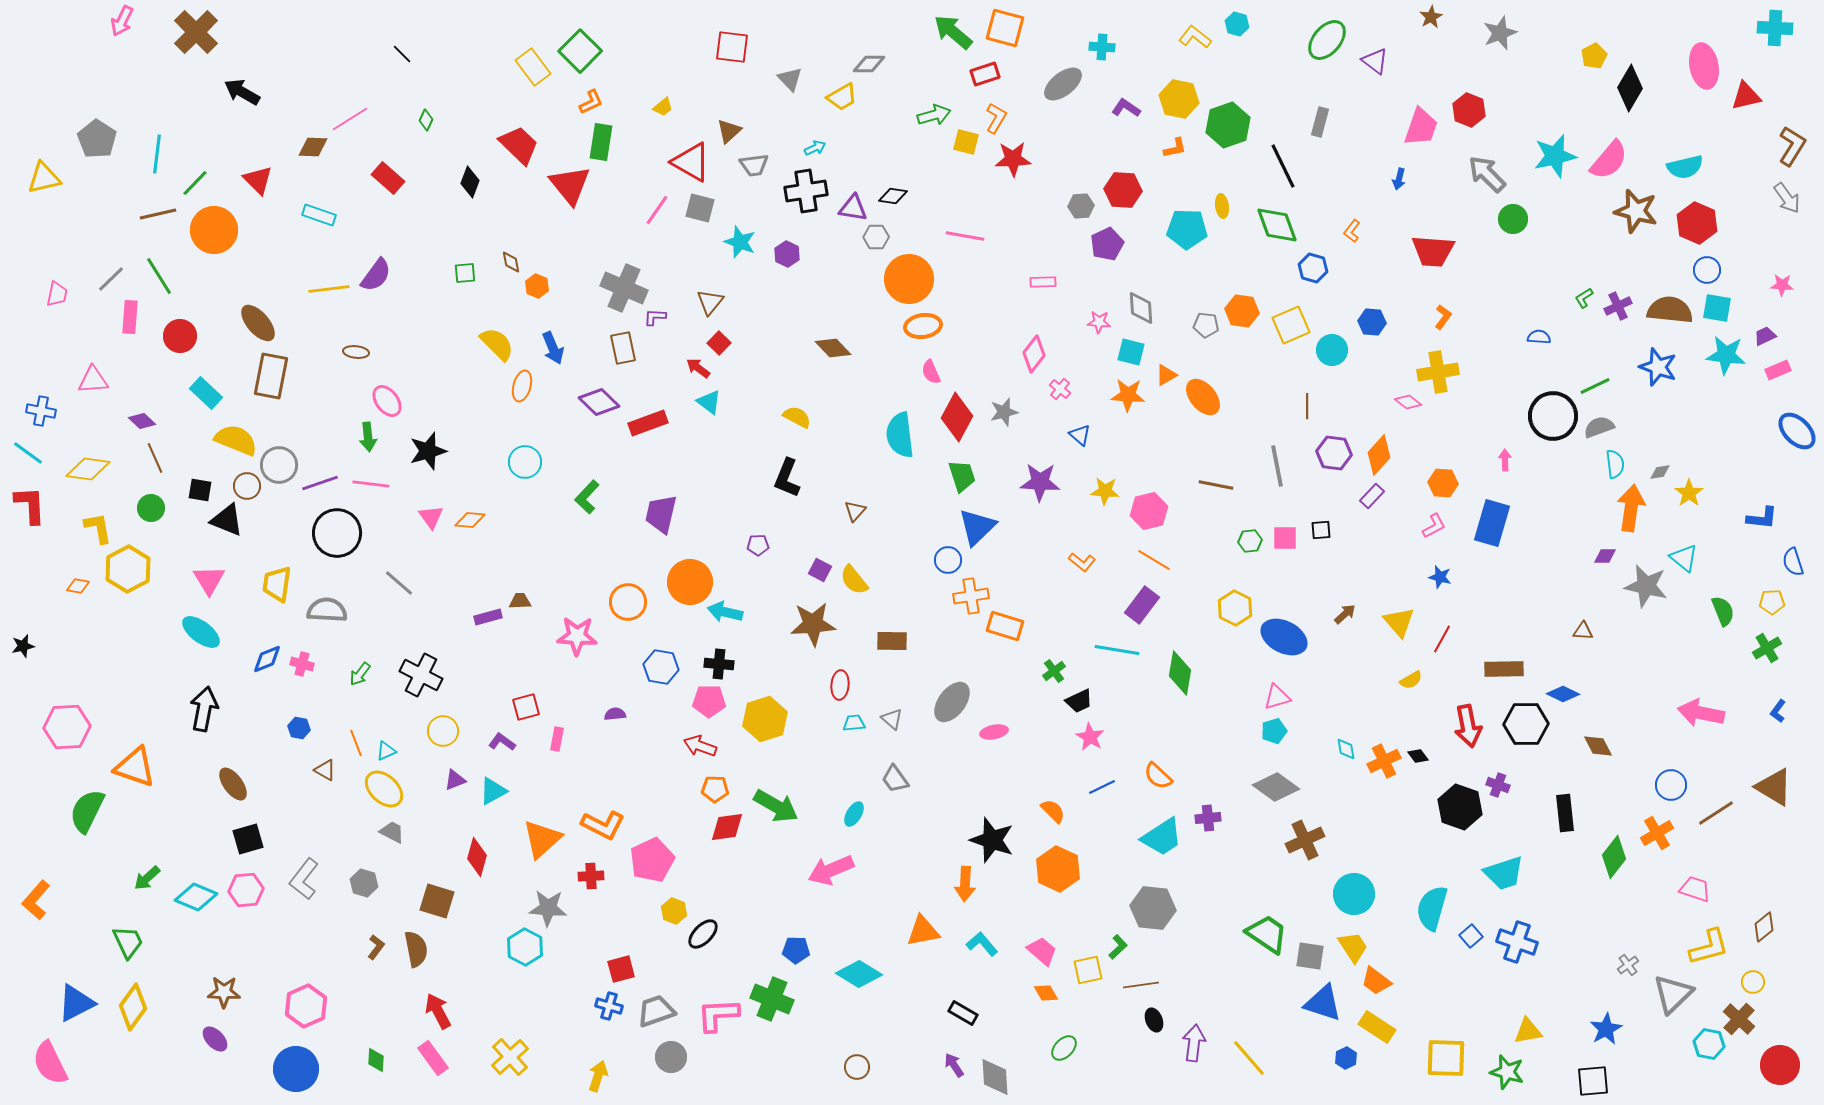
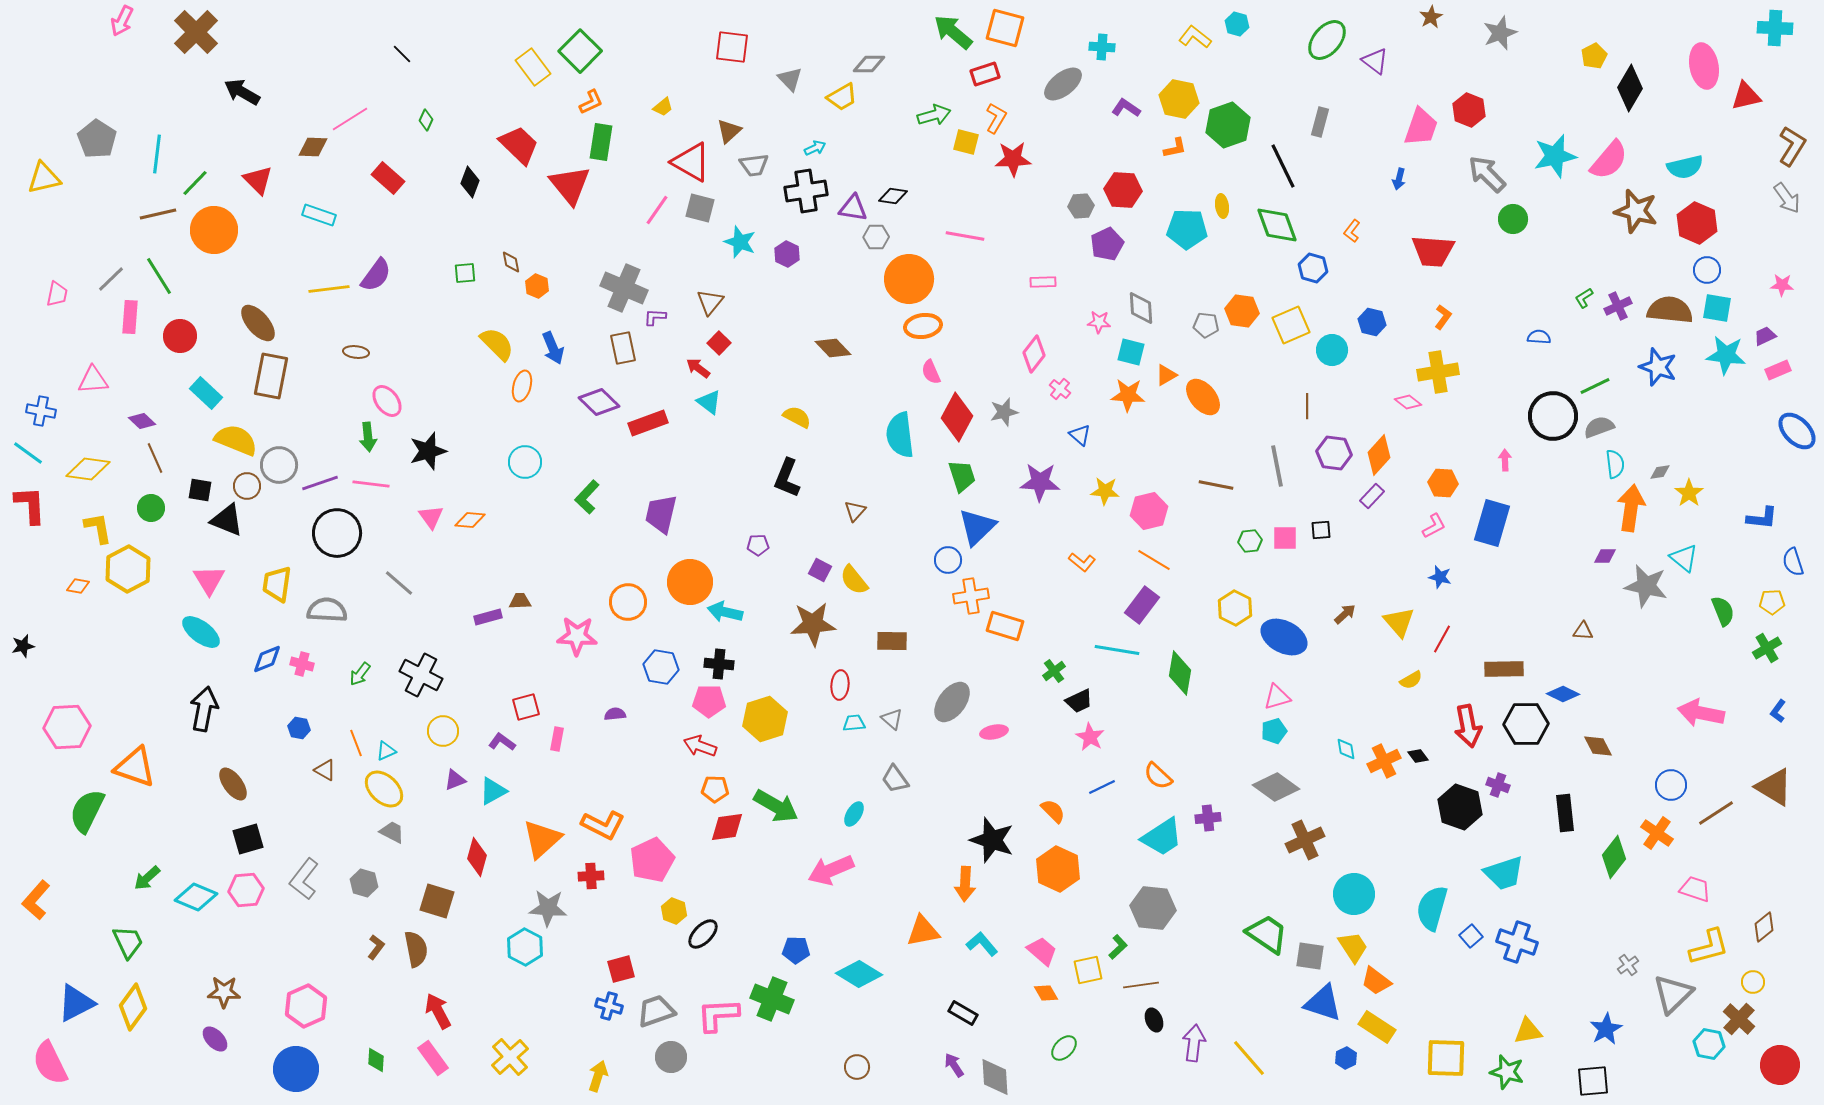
blue hexagon at (1372, 322): rotated 8 degrees clockwise
orange cross at (1657, 833): rotated 24 degrees counterclockwise
